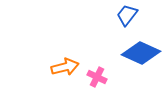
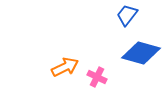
blue diamond: rotated 9 degrees counterclockwise
orange arrow: rotated 12 degrees counterclockwise
